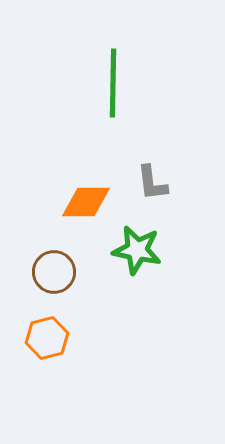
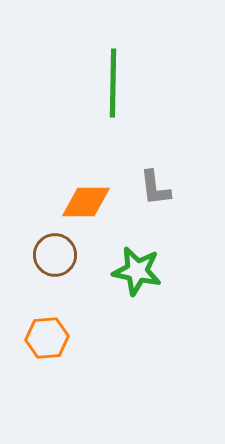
gray L-shape: moved 3 px right, 5 px down
green star: moved 21 px down
brown circle: moved 1 px right, 17 px up
orange hexagon: rotated 9 degrees clockwise
